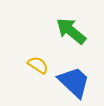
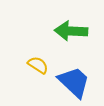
green arrow: rotated 36 degrees counterclockwise
